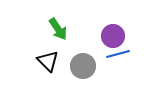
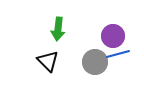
green arrow: rotated 40 degrees clockwise
gray circle: moved 12 px right, 4 px up
